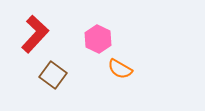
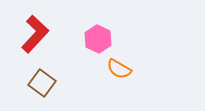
orange semicircle: moved 1 px left
brown square: moved 11 px left, 8 px down
